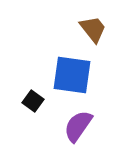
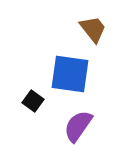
blue square: moved 2 px left, 1 px up
